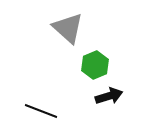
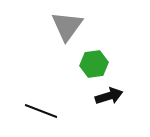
gray triangle: moved 1 px left, 2 px up; rotated 24 degrees clockwise
green hexagon: moved 1 px left, 1 px up; rotated 16 degrees clockwise
